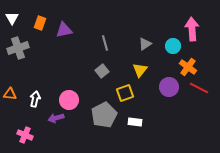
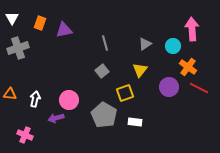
gray pentagon: rotated 15 degrees counterclockwise
